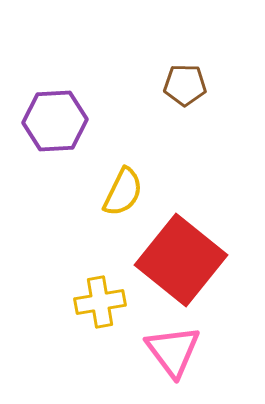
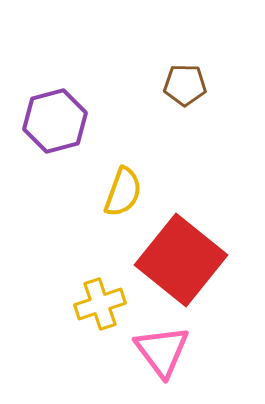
purple hexagon: rotated 12 degrees counterclockwise
yellow semicircle: rotated 6 degrees counterclockwise
yellow cross: moved 2 px down; rotated 9 degrees counterclockwise
pink triangle: moved 11 px left
